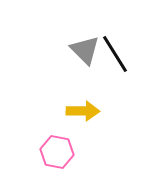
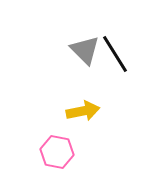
yellow arrow: rotated 12 degrees counterclockwise
